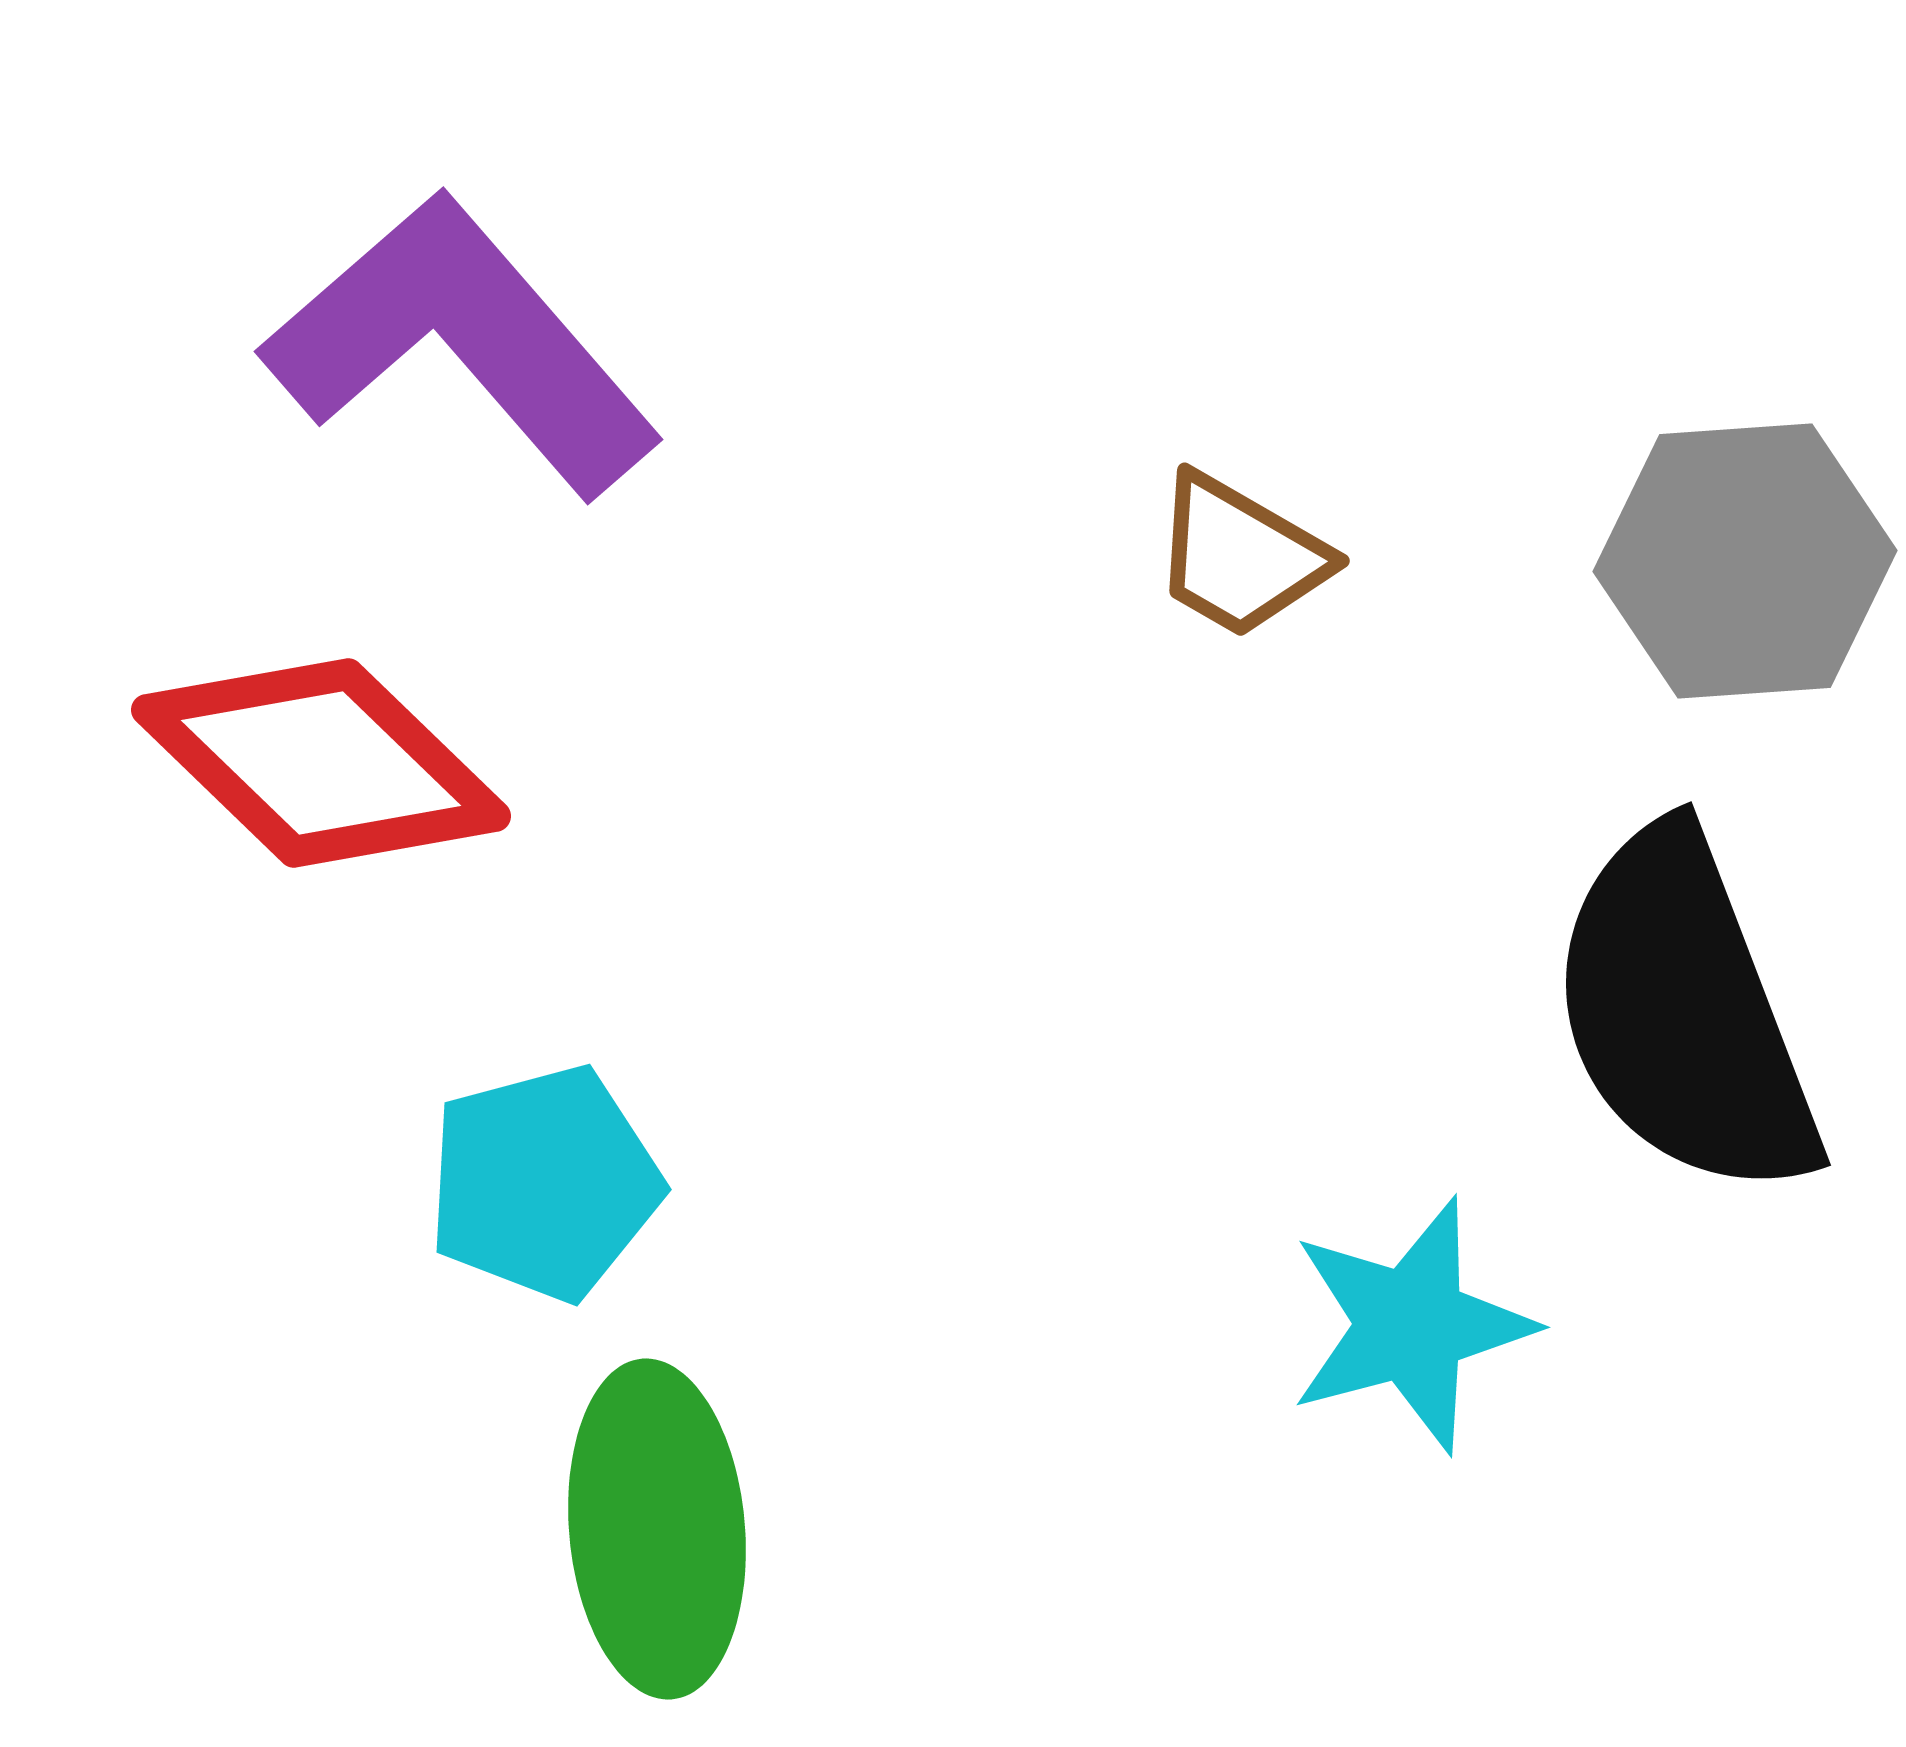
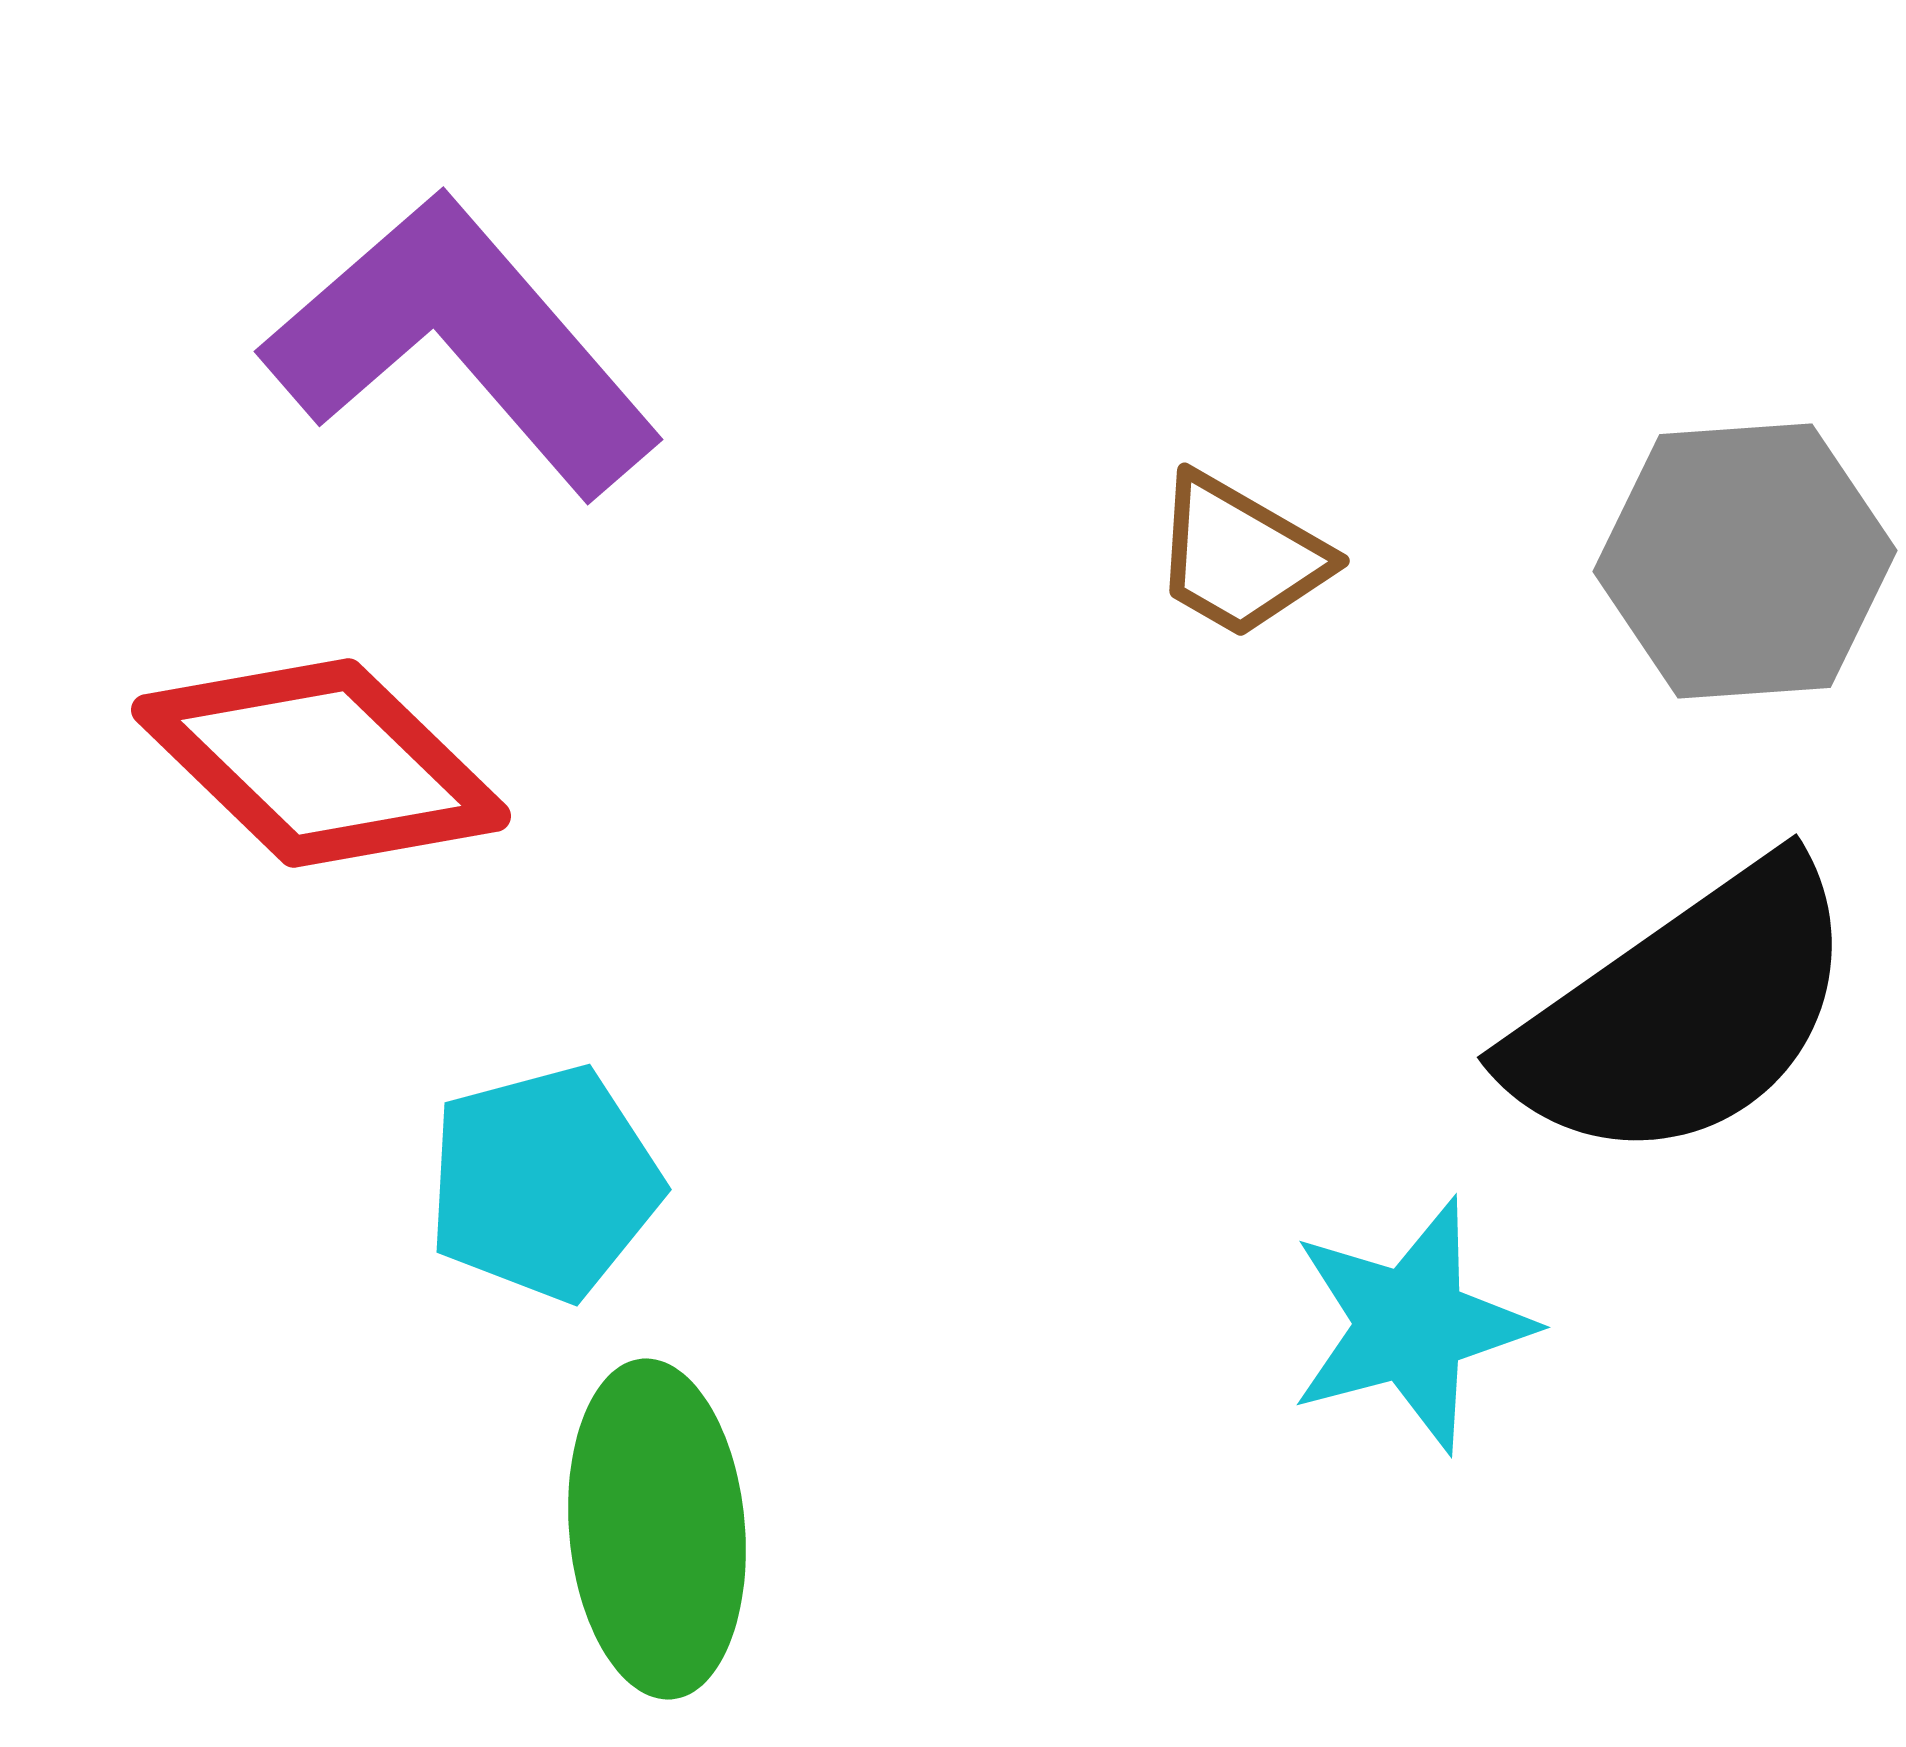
black semicircle: rotated 104 degrees counterclockwise
